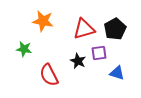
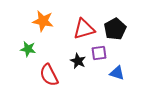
green star: moved 4 px right
